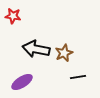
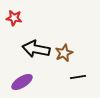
red star: moved 1 px right, 2 px down
